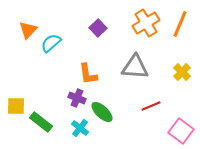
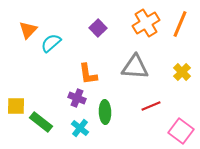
green ellipse: moved 3 px right; rotated 45 degrees clockwise
